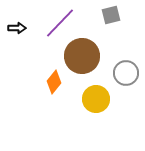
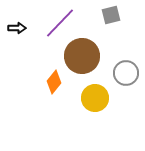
yellow circle: moved 1 px left, 1 px up
